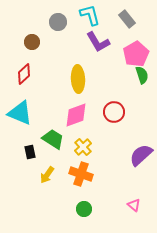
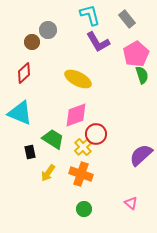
gray circle: moved 10 px left, 8 px down
red diamond: moved 1 px up
yellow ellipse: rotated 60 degrees counterclockwise
red circle: moved 18 px left, 22 px down
yellow arrow: moved 1 px right, 2 px up
pink triangle: moved 3 px left, 2 px up
